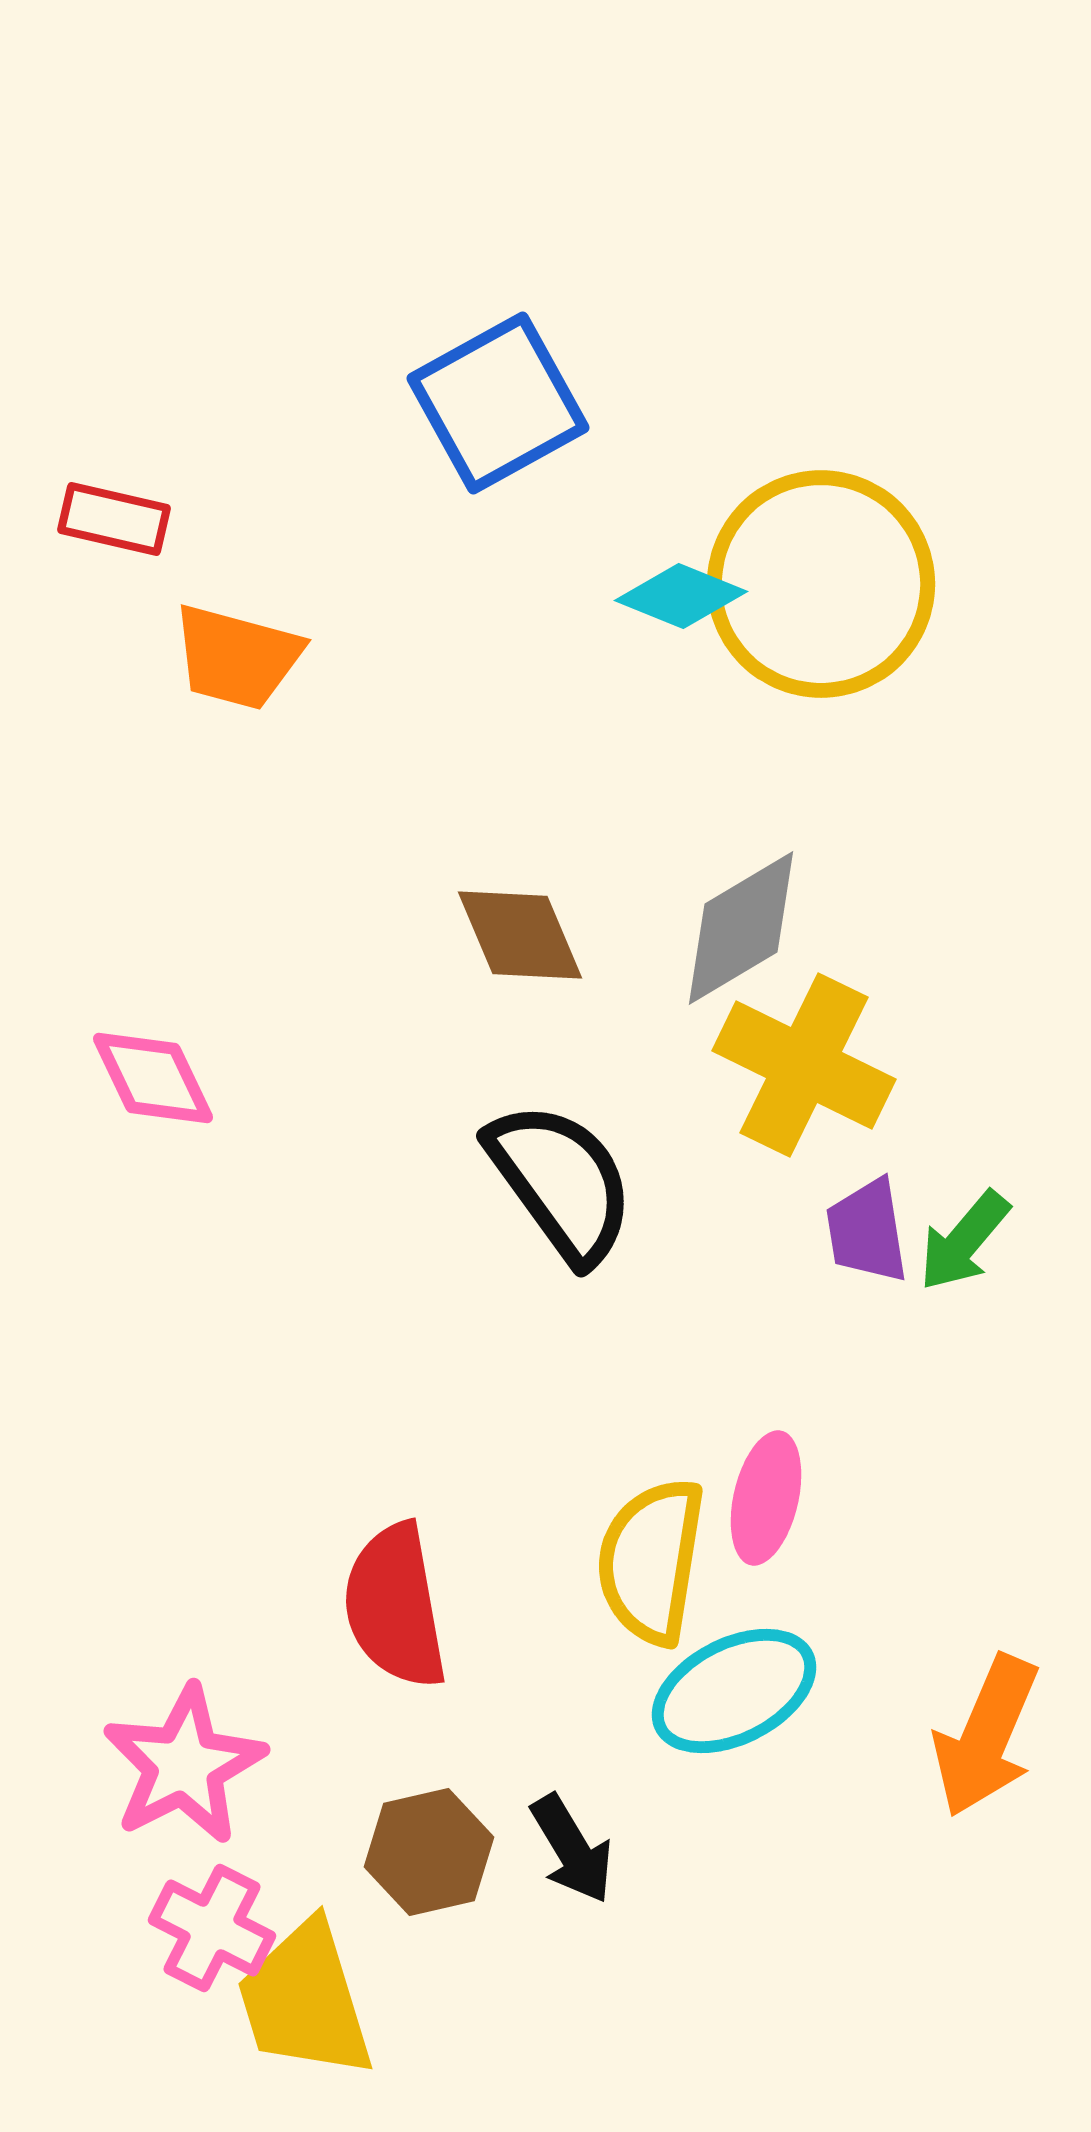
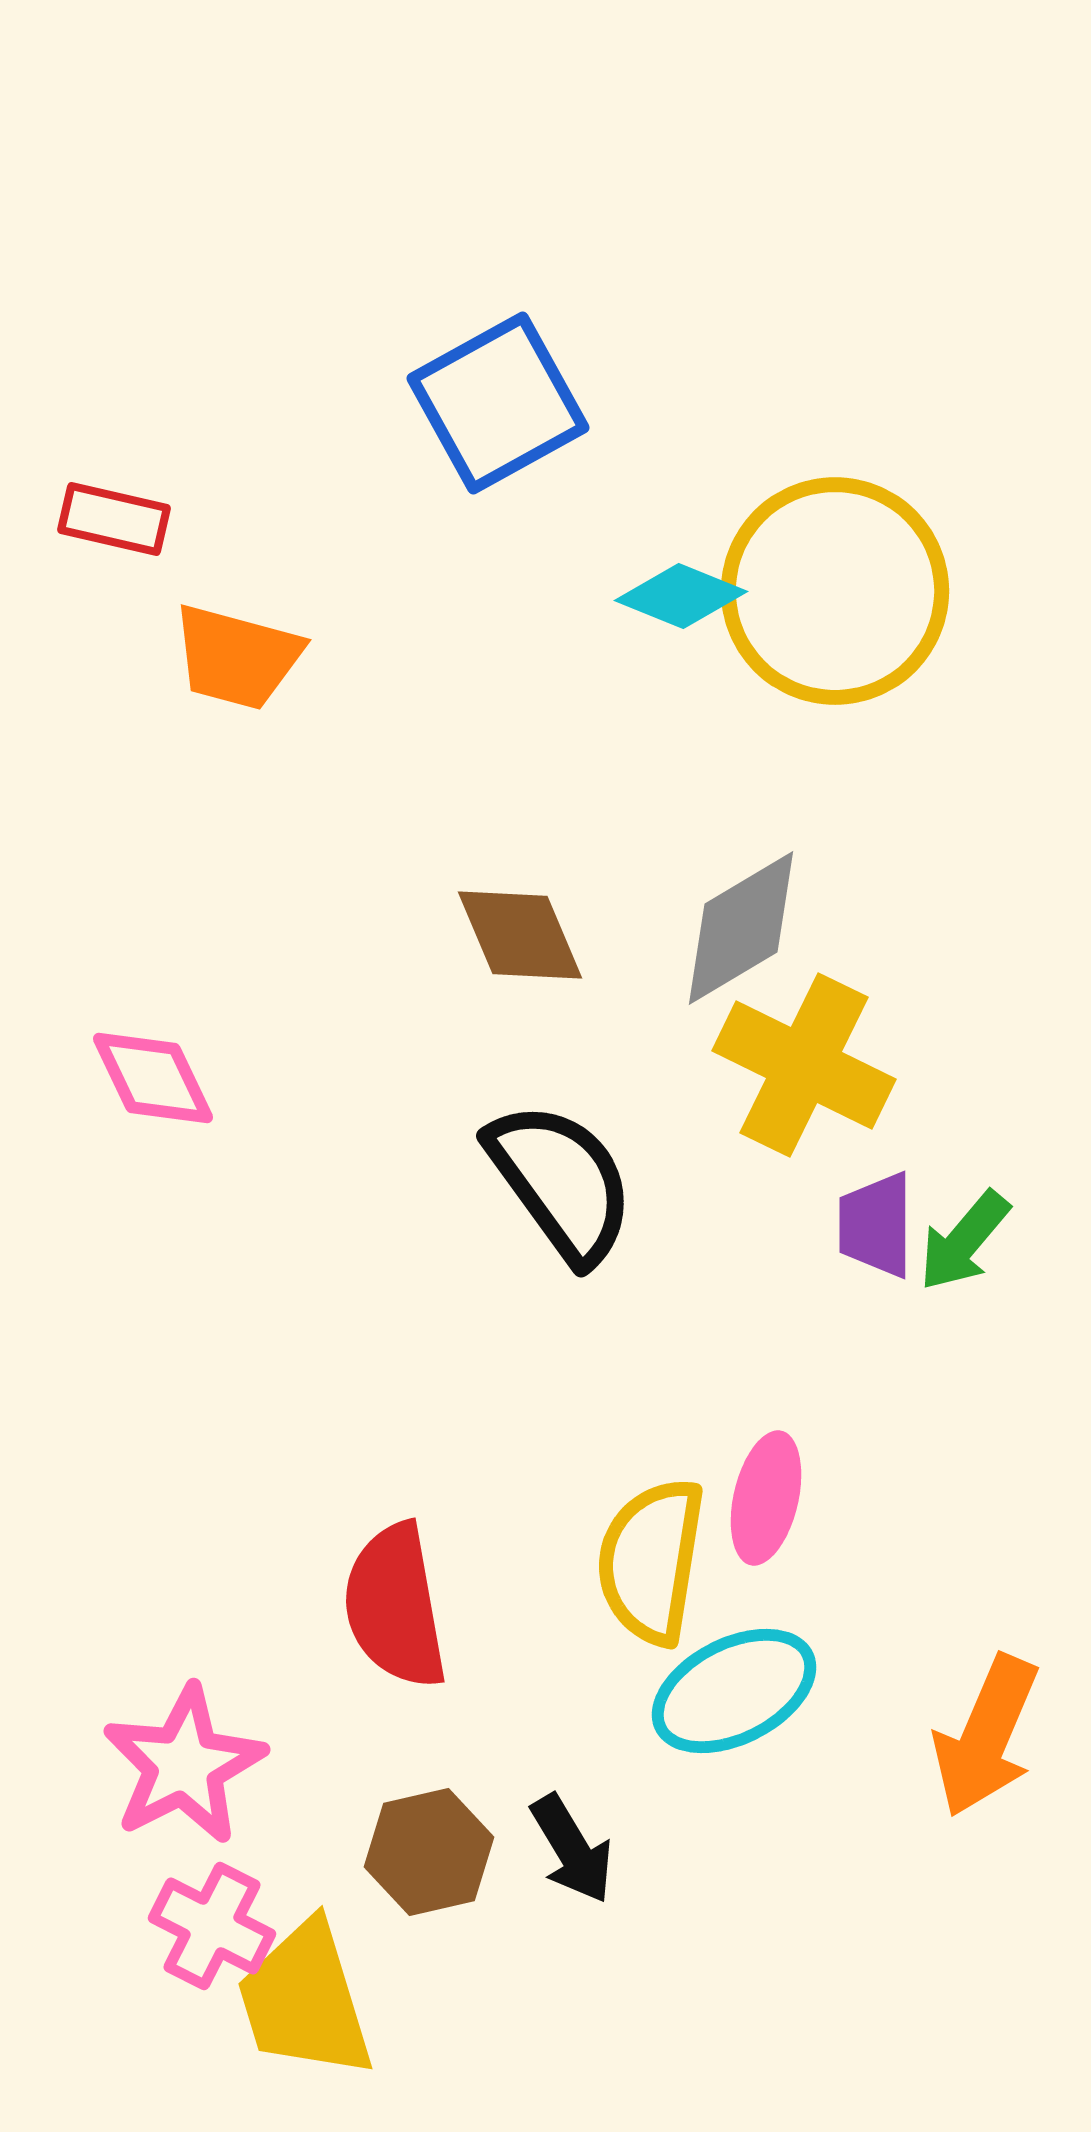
yellow circle: moved 14 px right, 7 px down
purple trapezoid: moved 9 px right, 6 px up; rotated 9 degrees clockwise
pink cross: moved 2 px up
